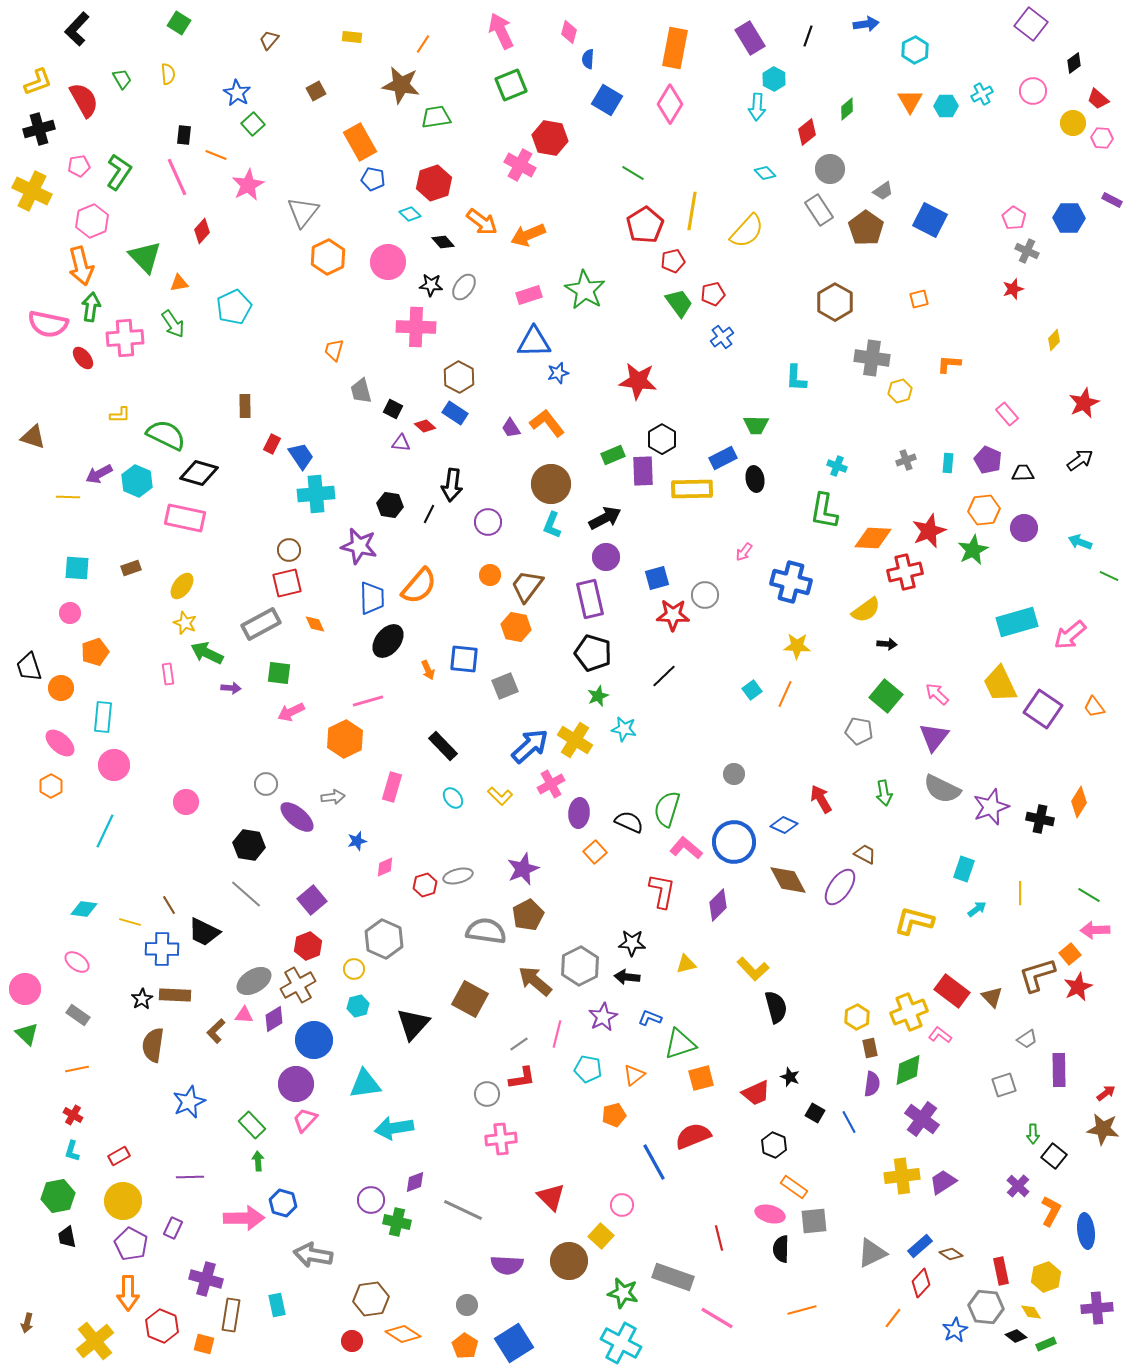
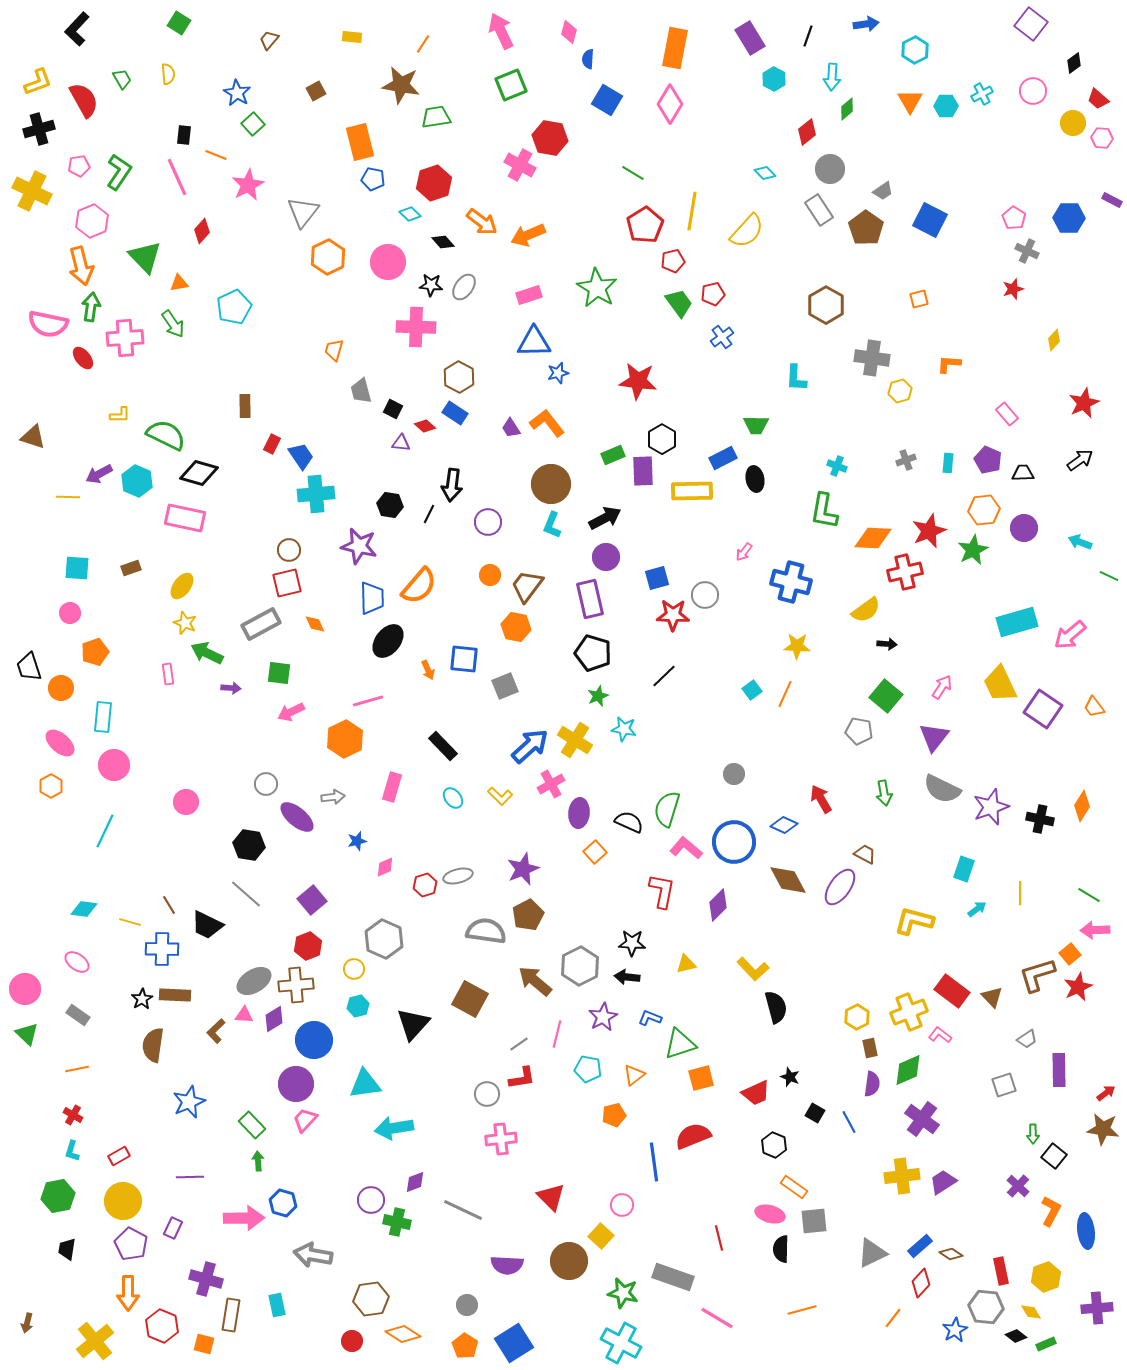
cyan arrow at (757, 107): moved 75 px right, 30 px up
orange rectangle at (360, 142): rotated 15 degrees clockwise
green star at (585, 290): moved 12 px right, 2 px up
brown hexagon at (835, 302): moved 9 px left, 3 px down
yellow rectangle at (692, 489): moved 2 px down
pink arrow at (937, 694): moved 5 px right, 7 px up; rotated 80 degrees clockwise
orange diamond at (1079, 802): moved 3 px right, 4 px down
black trapezoid at (204, 932): moved 3 px right, 7 px up
brown cross at (298, 985): moved 2 px left; rotated 24 degrees clockwise
blue line at (654, 1162): rotated 21 degrees clockwise
black trapezoid at (67, 1237): moved 12 px down; rotated 20 degrees clockwise
